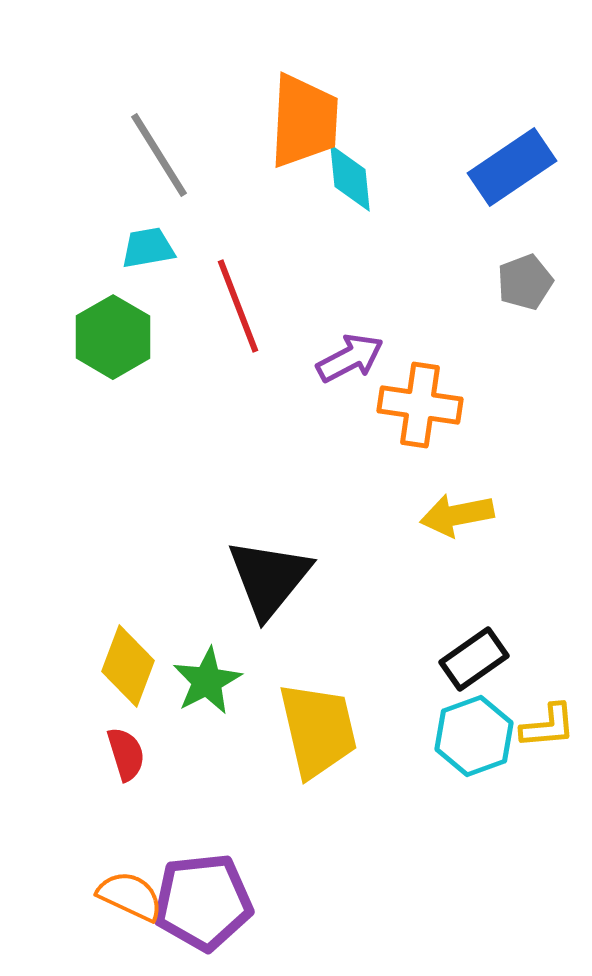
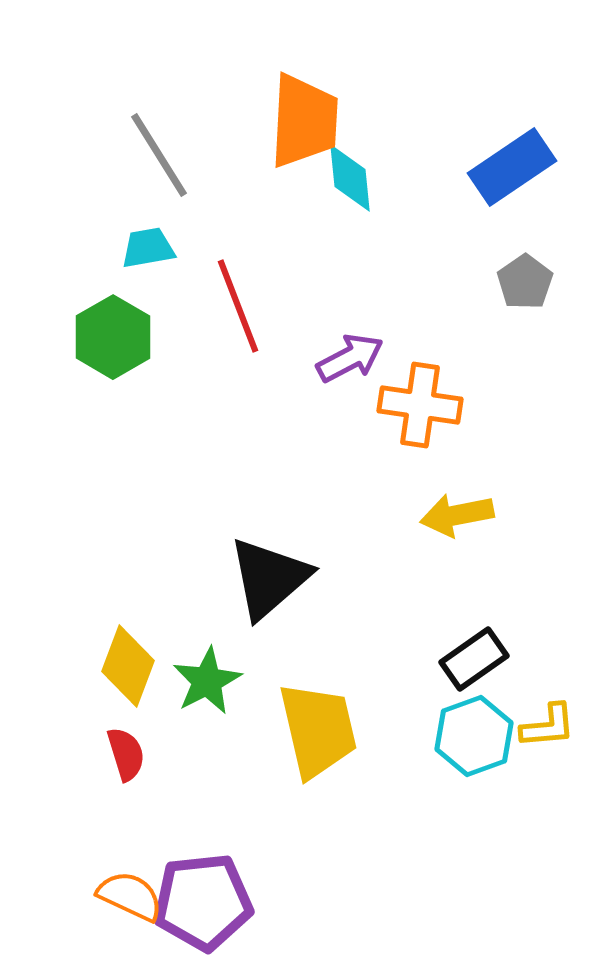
gray pentagon: rotated 14 degrees counterclockwise
black triangle: rotated 10 degrees clockwise
